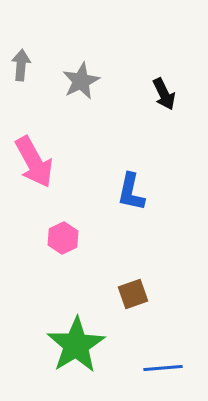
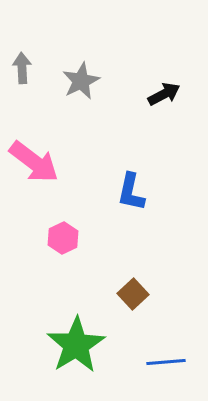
gray arrow: moved 1 px right, 3 px down; rotated 8 degrees counterclockwise
black arrow: rotated 92 degrees counterclockwise
pink arrow: rotated 24 degrees counterclockwise
brown square: rotated 24 degrees counterclockwise
blue line: moved 3 px right, 6 px up
